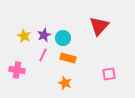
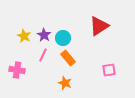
red triangle: rotated 15 degrees clockwise
purple star: rotated 16 degrees counterclockwise
orange rectangle: rotated 35 degrees clockwise
pink square: moved 4 px up
